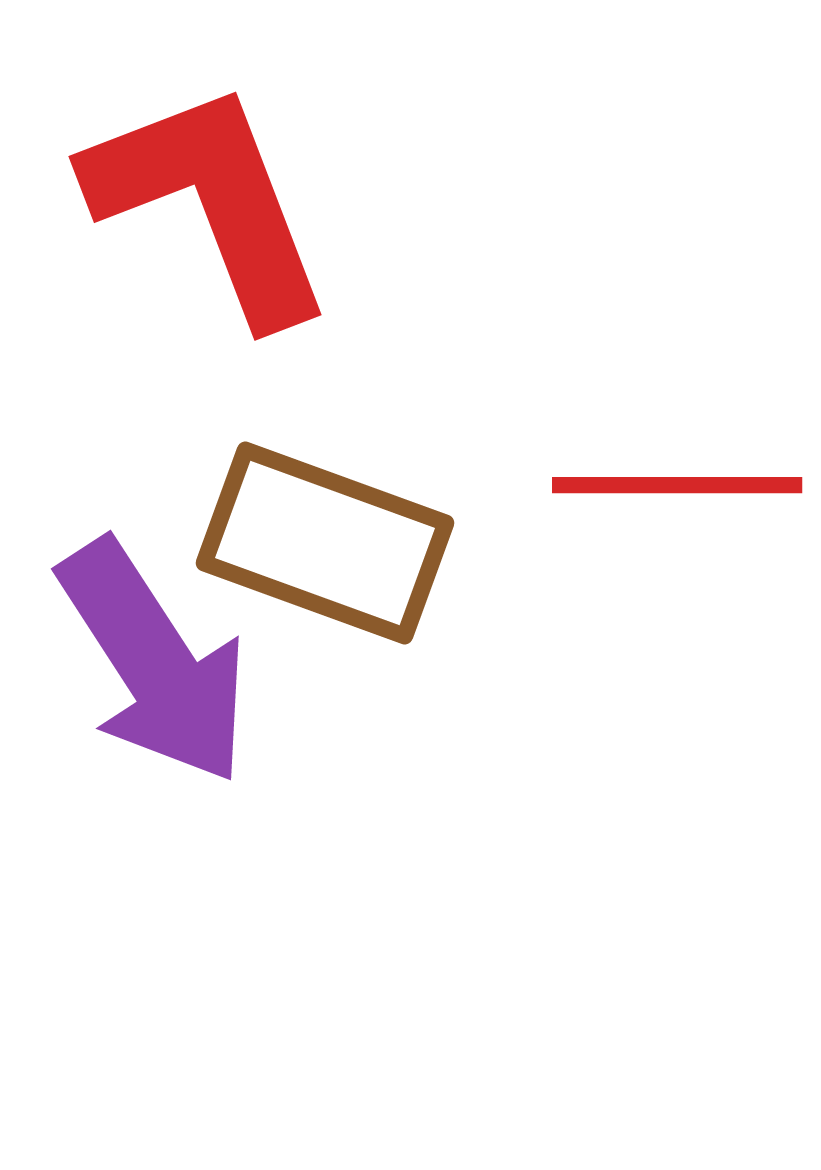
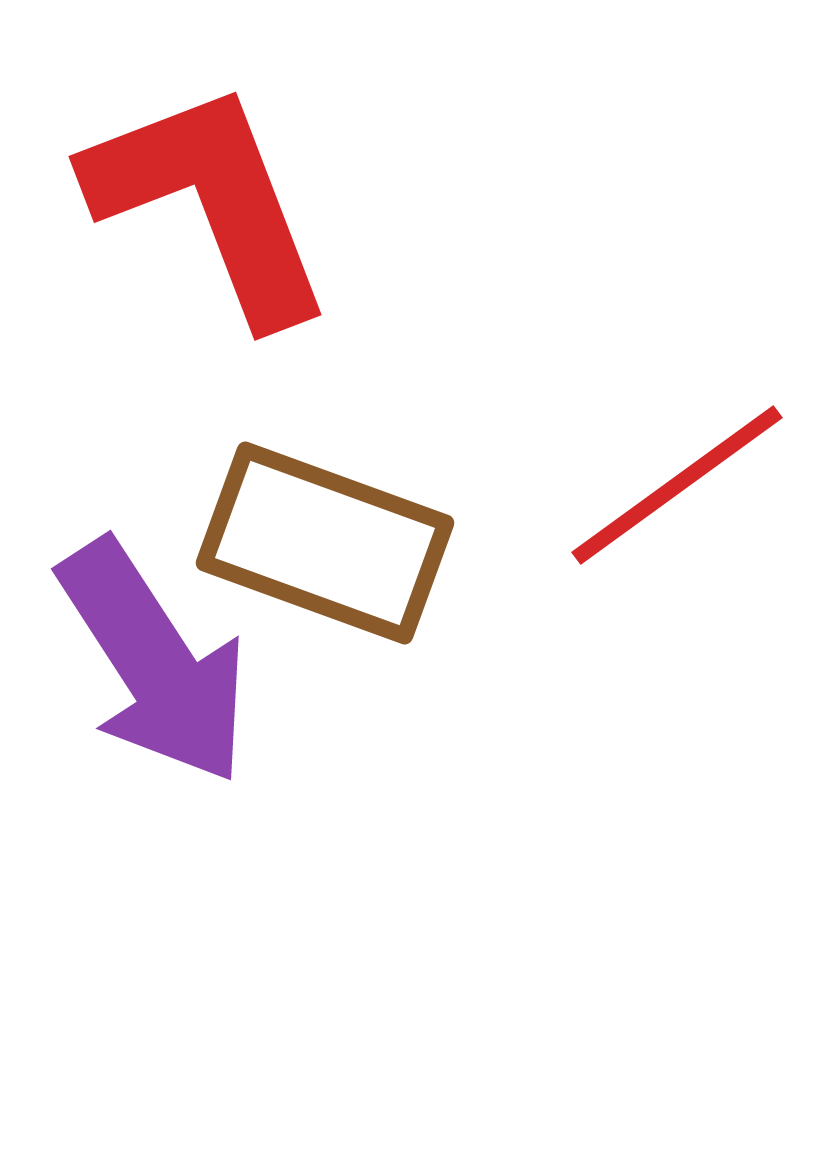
red line: rotated 36 degrees counterclockwise
